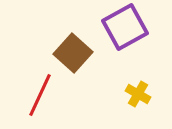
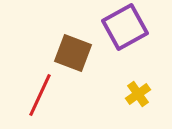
brown square: rotated 21 degrees counterclockwise
yellow cross: rotated 25 degrees clockwise
